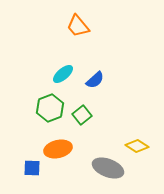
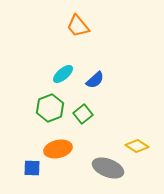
green square: moved 1 px right, 1 px up
